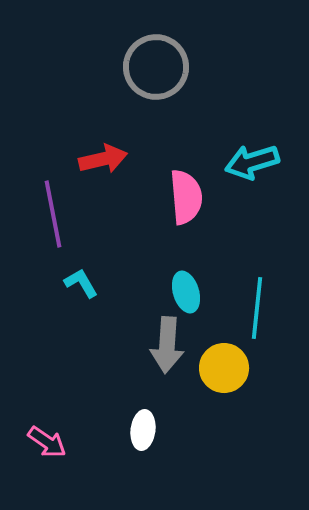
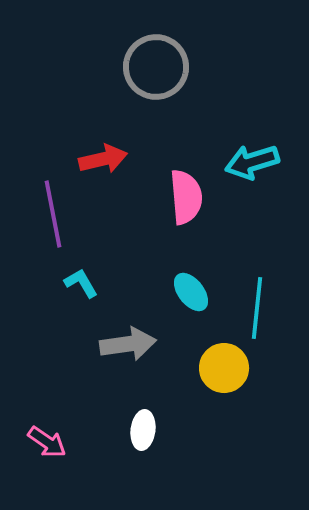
cyan ellipse: moved 5 px right; rotated 21 degrees counterclockwise
gray arrow: moved 39 px left, 1 px up; rotated 102 degrees counterclockwise
